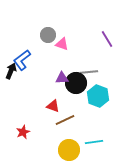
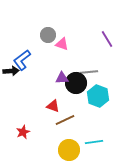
black arrow: rotated 63 degrees clockwise
